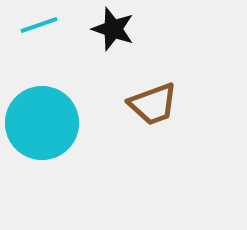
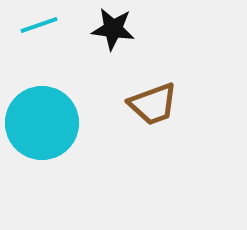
black star: rotated 12 degrees counterclockwise
